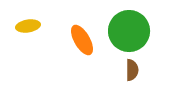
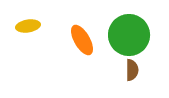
green circle: moved 4 px down
